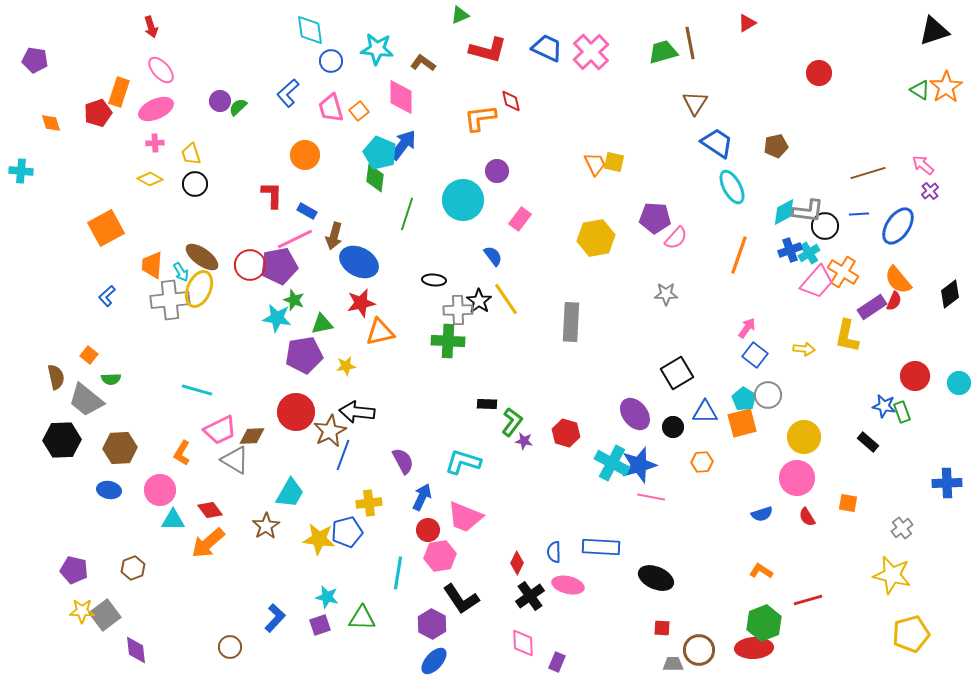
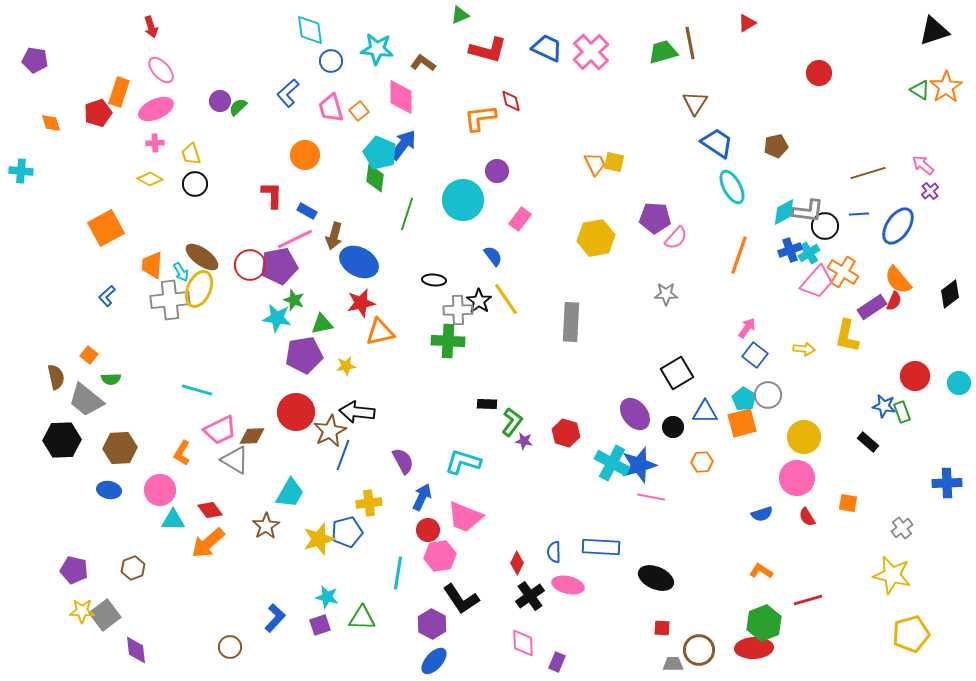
yellow star at (319, 539): rotated 24 degrees counterclockwise
